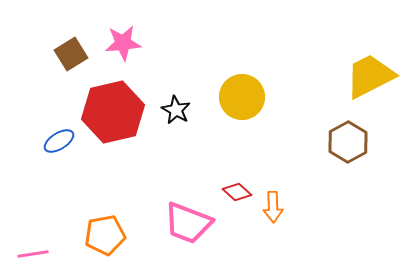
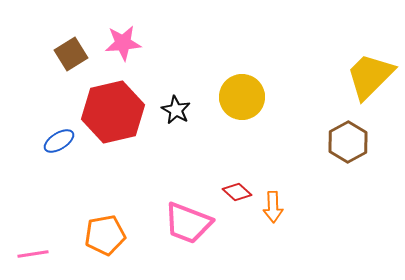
yellow trapezoid: rotated 18 degrees counterclockwise
